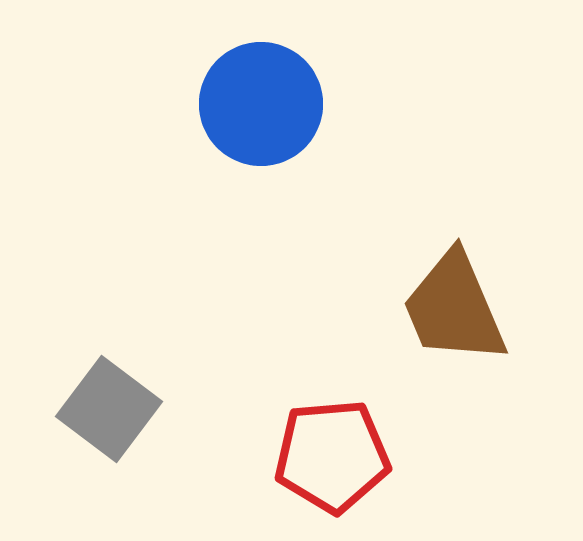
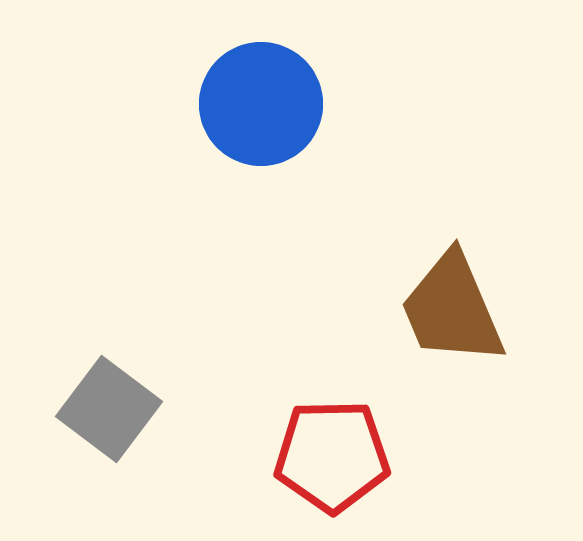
brown trapezoid: moved 2 px left, 1 px down
red pentagon: rotated 4 degrees clockwise
